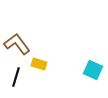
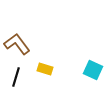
yellow rectangle: moved 6 px right, 5 px down
